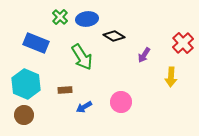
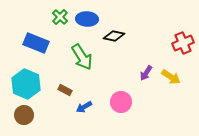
blue ellipse: rotated 10 degrees clockwise
black diamond: rotated 20 degrees counterclockwise
red cross: rotated 20 degrees clockwise
purple arrow: moved 2 px right, 18 px down
yellow arrow: rotated 60 degrees counterclockwise
brown rectangle: rotated 32 degrees clockwise
